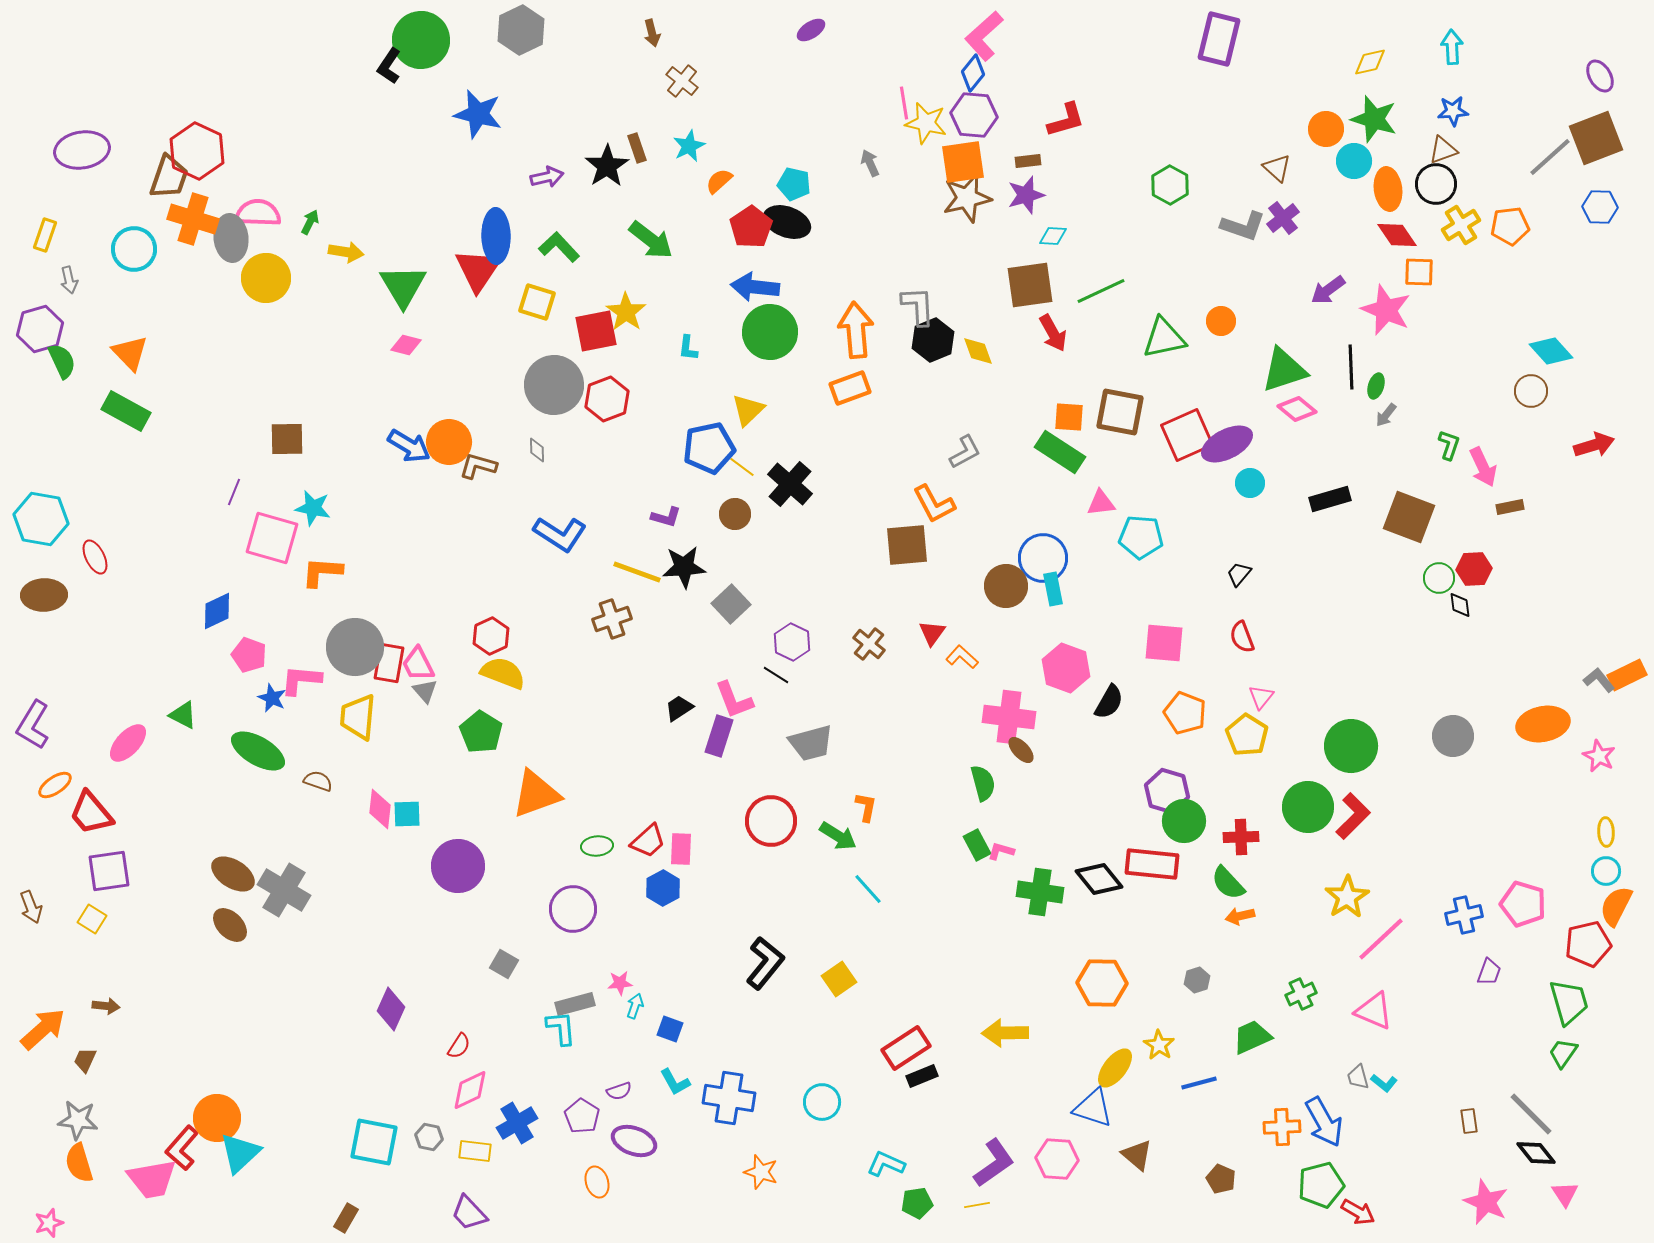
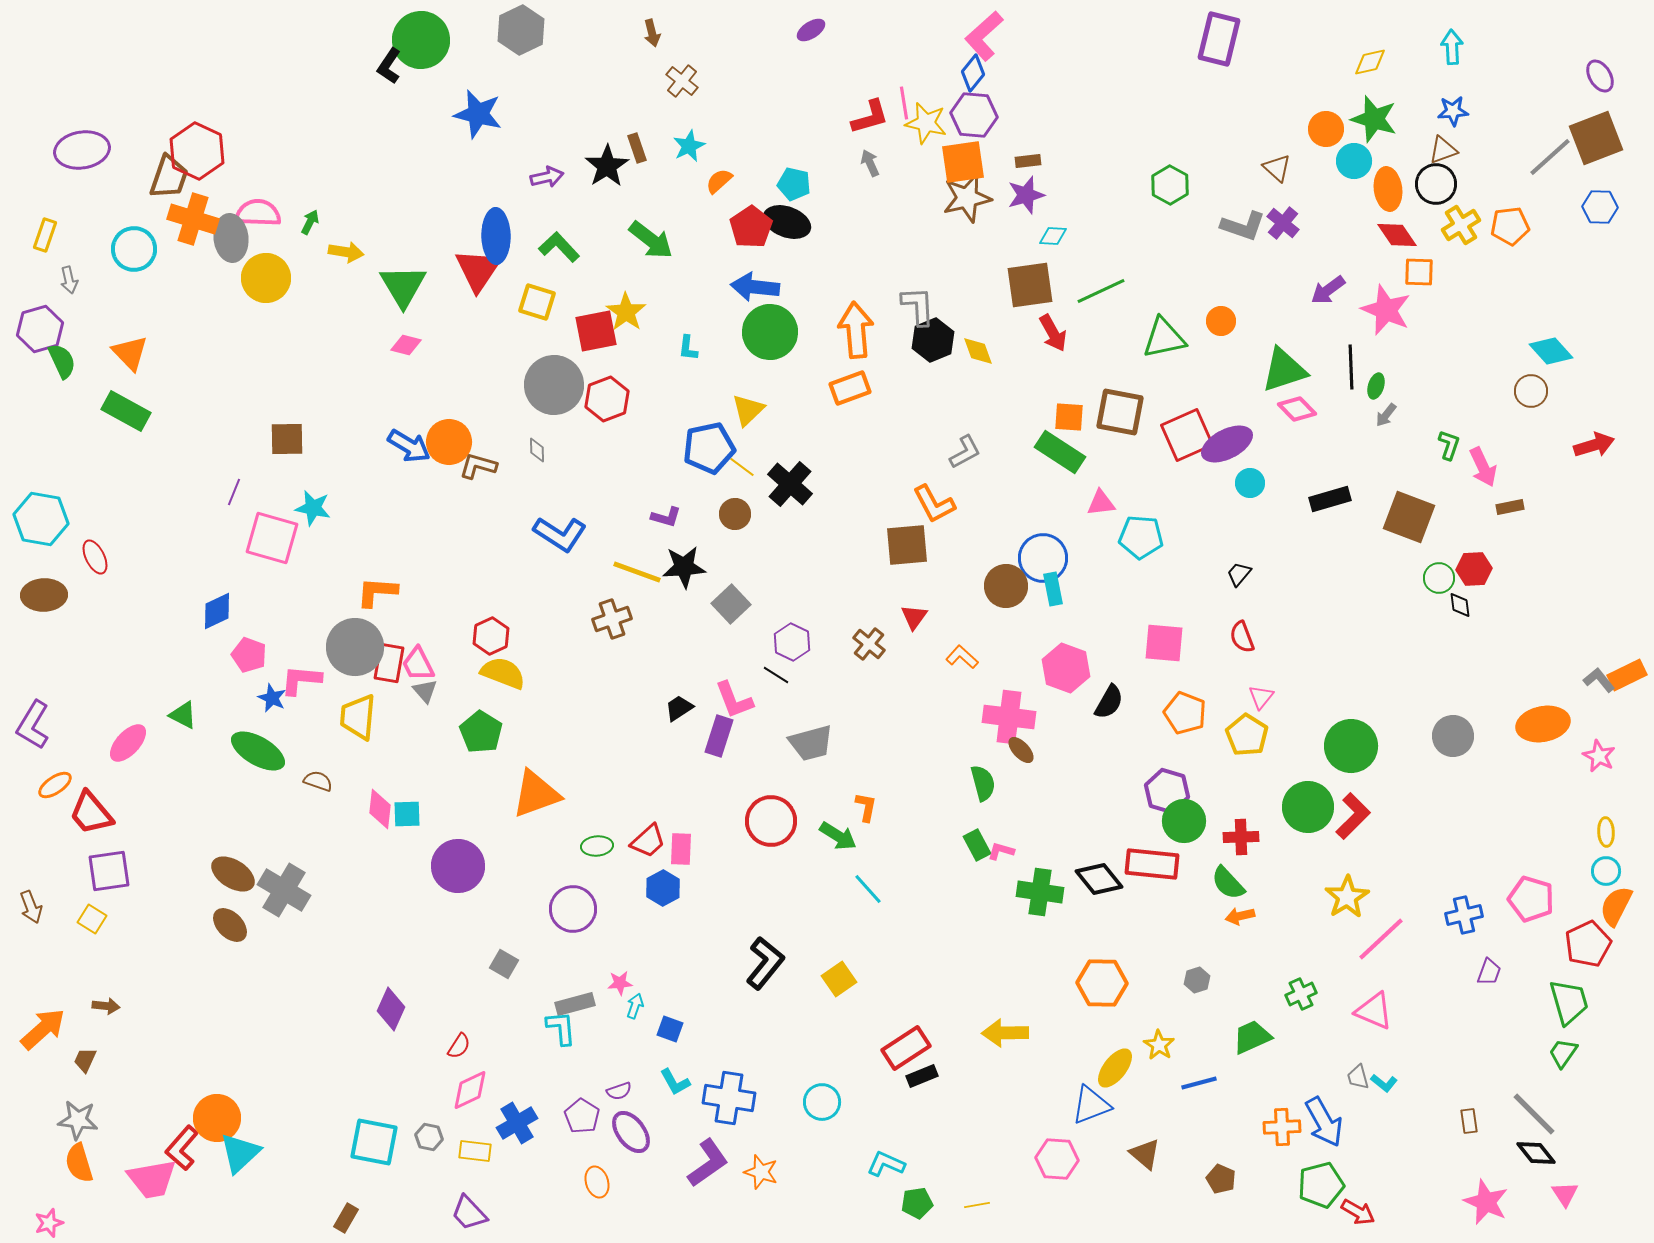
red L-shape at (1066, 120): moved 196 px left, 3 px up
purple cross at (1283, 218): moved 5 px down; rotated 12 degrees counterclockwise
pink diamond at (1297, 409): rotated 6 degrees clockwise
orange L-shape at (322, 572): moved 55 px right, 20 px down
red triangle at (932, 633): moved 18 px left, 16 px up
pink pentagon at (1523, 904): moved 8 px right, 5 px up
red pentagon at (1588, 944): rotated 12 degrees counterclockwise
blue triangle at (1093, 1108): moved 2 px left, 3 px up; rotated 39 degrees counterclockwise
gray line at (1531, 1114): moved 3 px right
purple ellipse at (634, 1141): moved 3 px left, 9 px up; rotated 33 degrees clockwise
brown triangle at (1137, 1155): moved 8 px right, 1 px up
purple L-shape at (994, 1163): moved 286 px left
